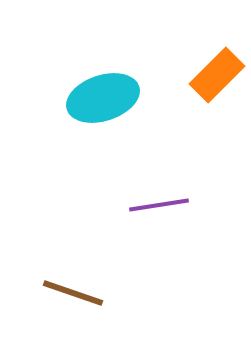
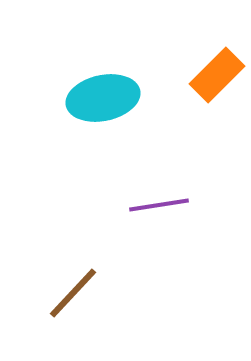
cyan ellipse: rotated 6 degrees clockwise
brown line: rotated 66 degrees counterclockwise
